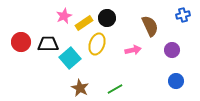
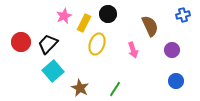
black circle: moved 1 px right, 4 px up
yellow rectangle: rotated 30 degrees counterclockwise
black trapezoid: rotated 45 degrees counterclockwise
pink arrow: rotated 84 degrees clockwise
cyan square: moved 17 px left, 13 px down
green line: rotated 28 degrees counterclockwise
